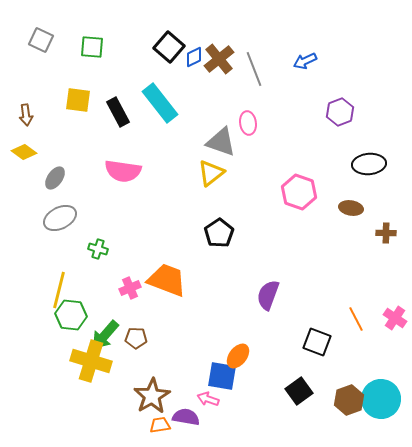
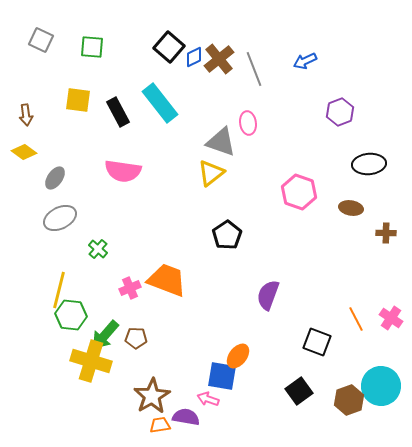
black pentagon at (219, 233): moved 8 px right, 2 px down
green cross at (98, 249): rotated 24 degrees clockwise
pink cross at (395, 318): moved 4 px left
cyan circle at (381, 399): moved 13 px up
